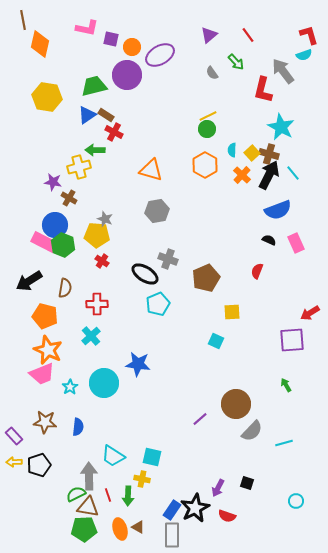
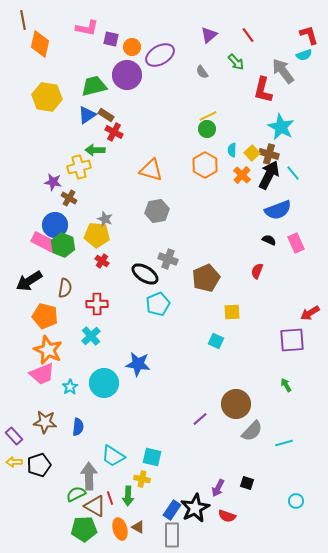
gray semicircle at (212, 73): moved 10 px left, 1 px up
red line at (108, 495): moved 2 px right, 3 px down
brown triangle at (88, 507): moved 7 px right, 1 px up; rotated 20 degrees clockwise
